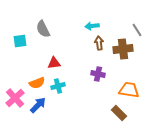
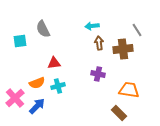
blue arrow: moved 1 px left, 1 px down
